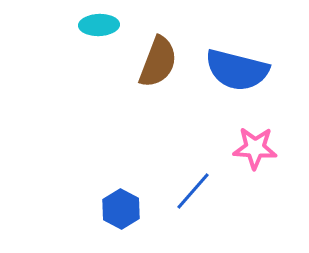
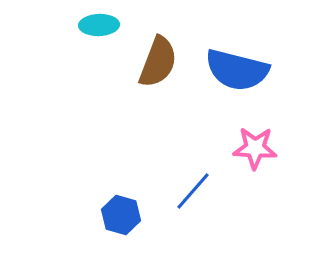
blue hexagon: moved 6 px down; rotated 12 degrees counterclockwise
